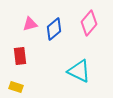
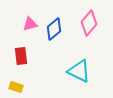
red rectangle: moved 1 px right
